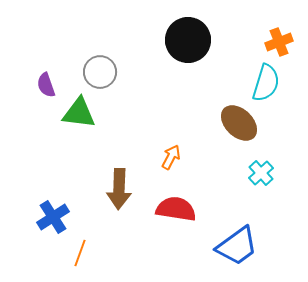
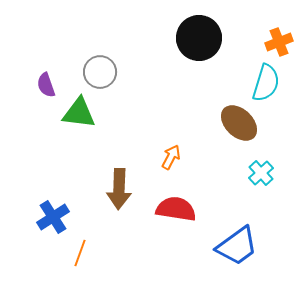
black circle: moved 11 px right, 2 px up
